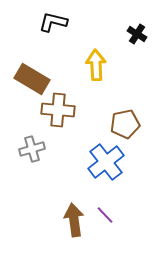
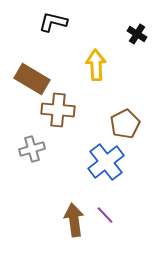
brown pentagon: rotated 16 degrees counterclockwise
